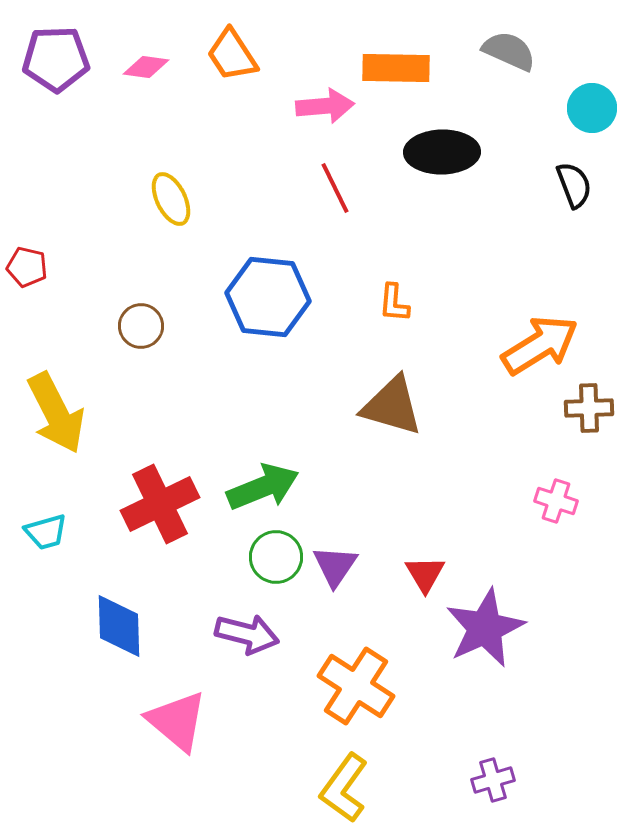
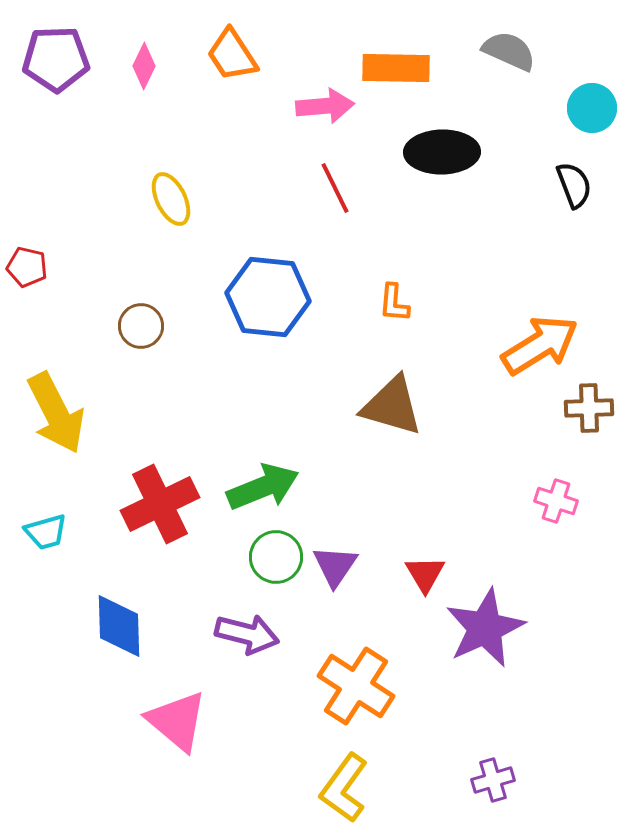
pink diamond: moved 2 px left, 1 px up; rotated 72 degrees counterclockwise
